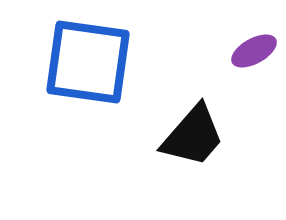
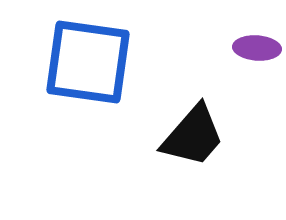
purple ellipse: moved 3 px right, 3 px up; rotated 33 degrees clockwise
